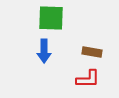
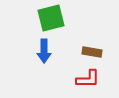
green square: rotated 16 degrees counterclockwise
